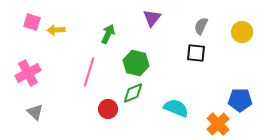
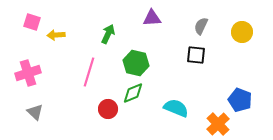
purple triangle: rotated 48 degrees clockwise
yellow arrow: moved 5 px down
black square: moved 2 px down
pink cross: rotated 10 degrees clockwise
blue pentagon: rotated 20 degrees clockwise
